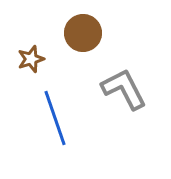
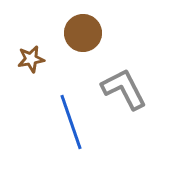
brown star: rotated 8 degrees clockwise
blue line: moved 16 px right, 4 px down
